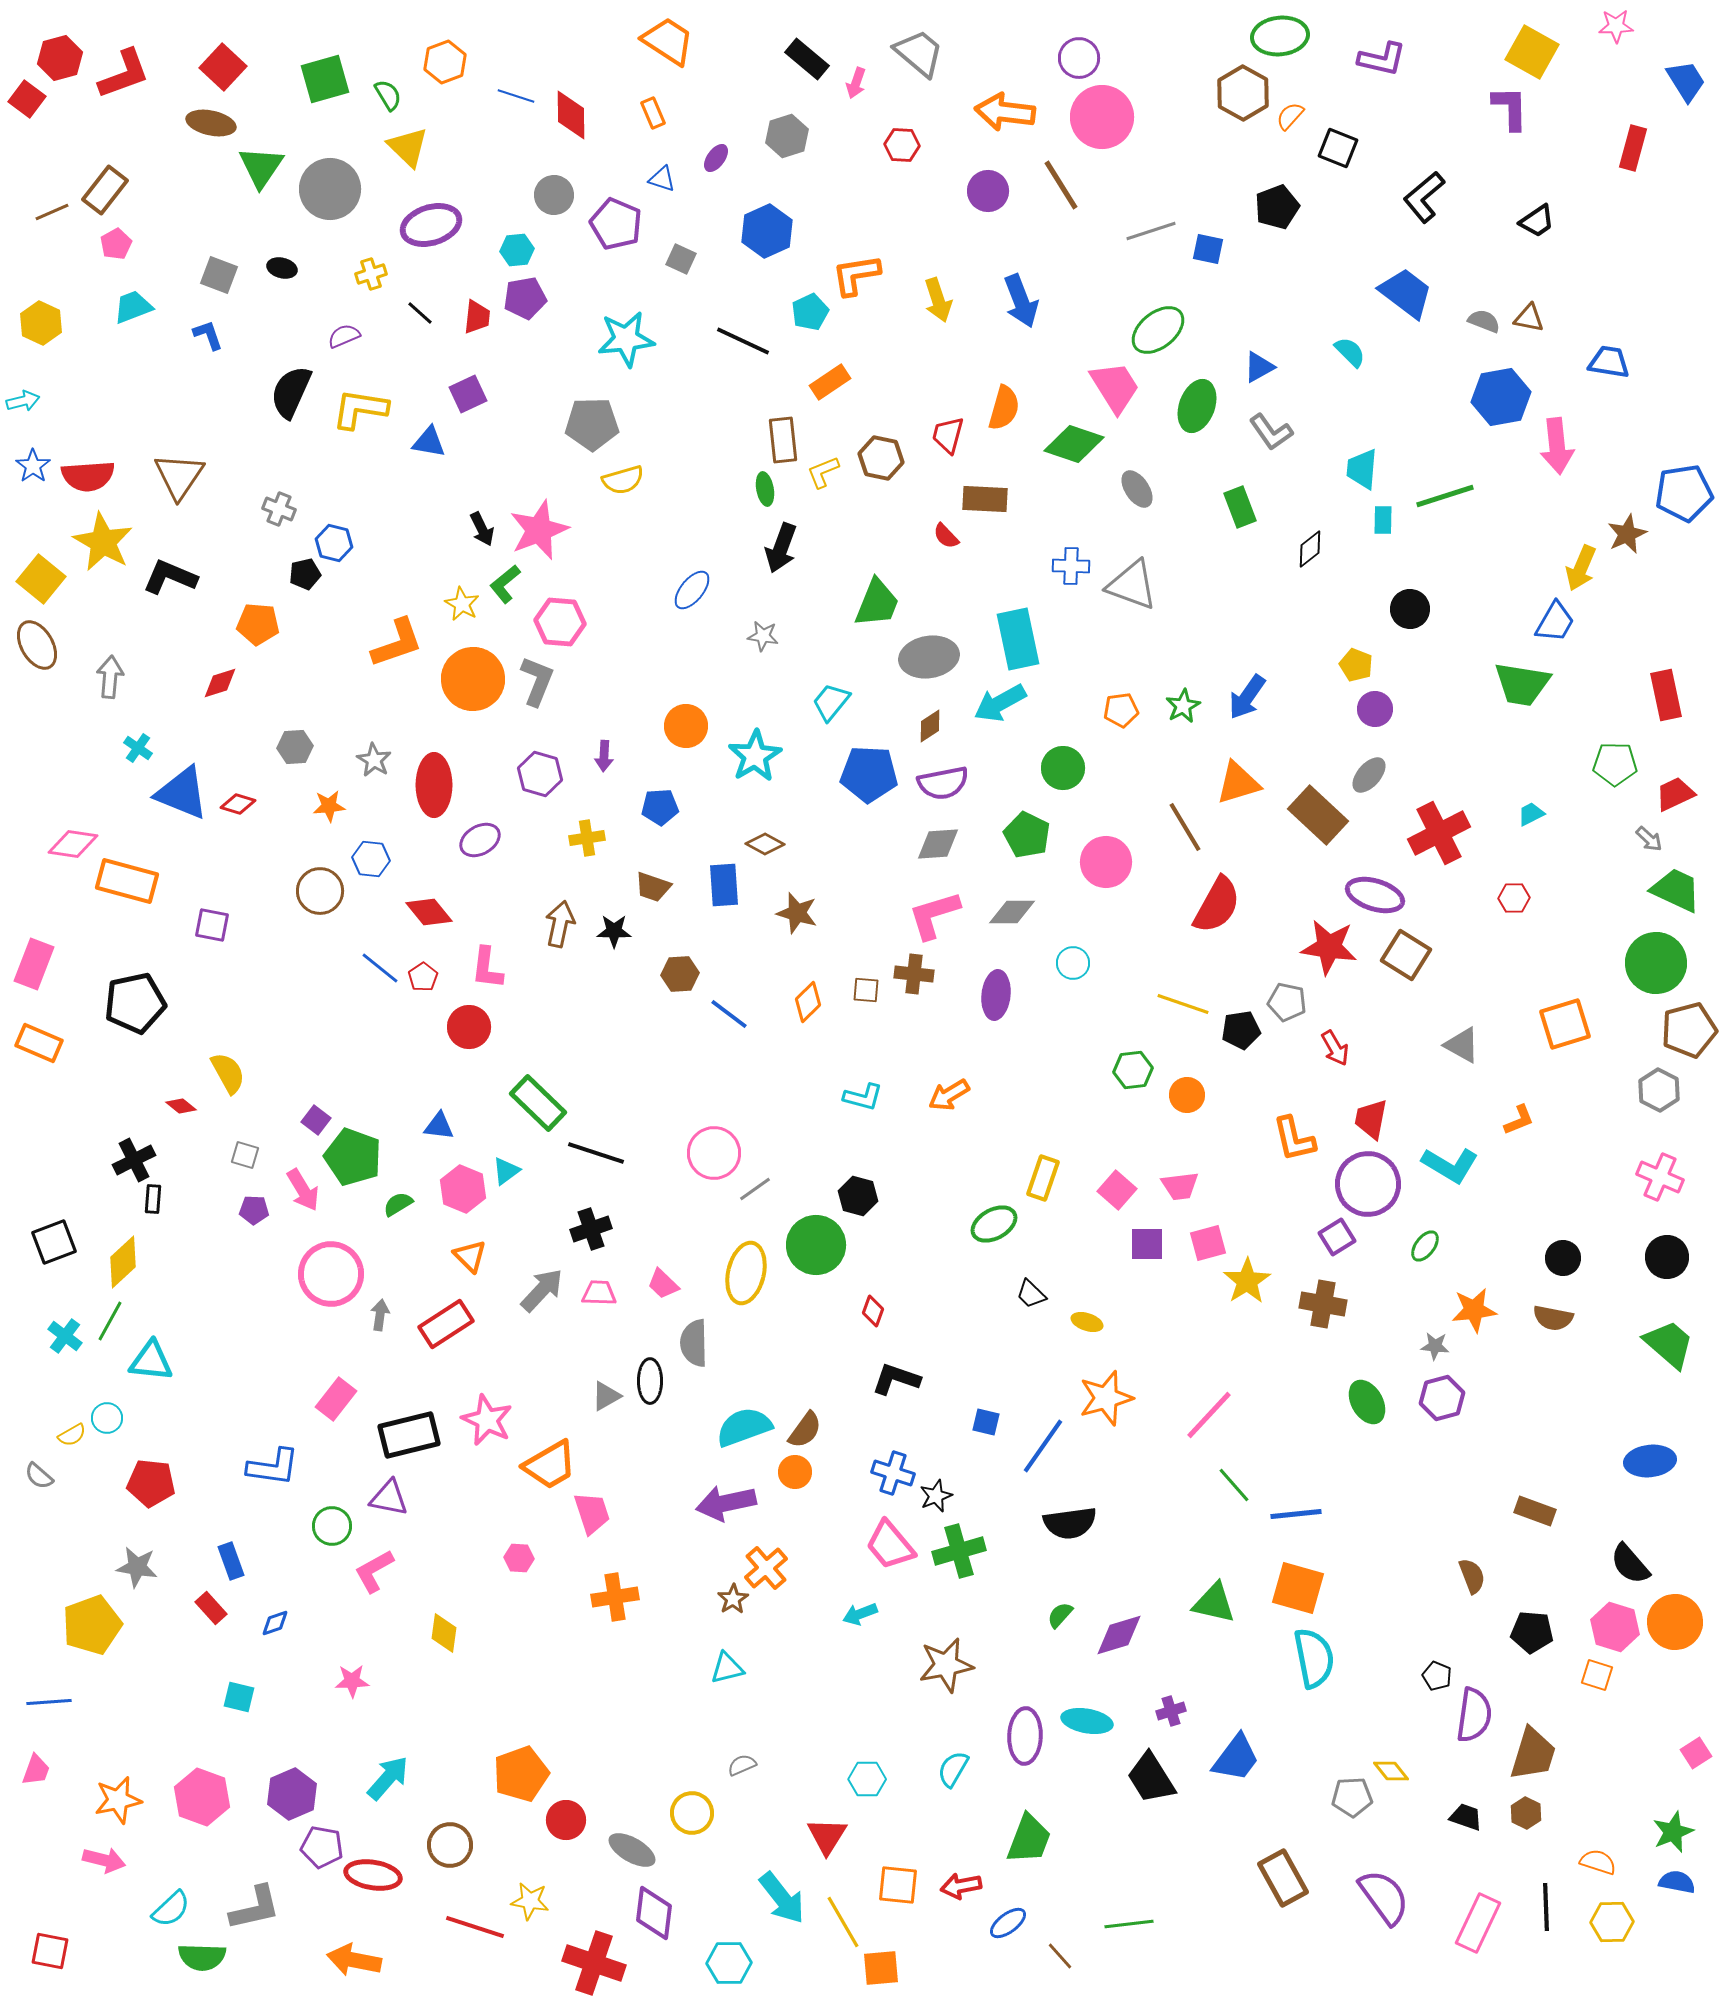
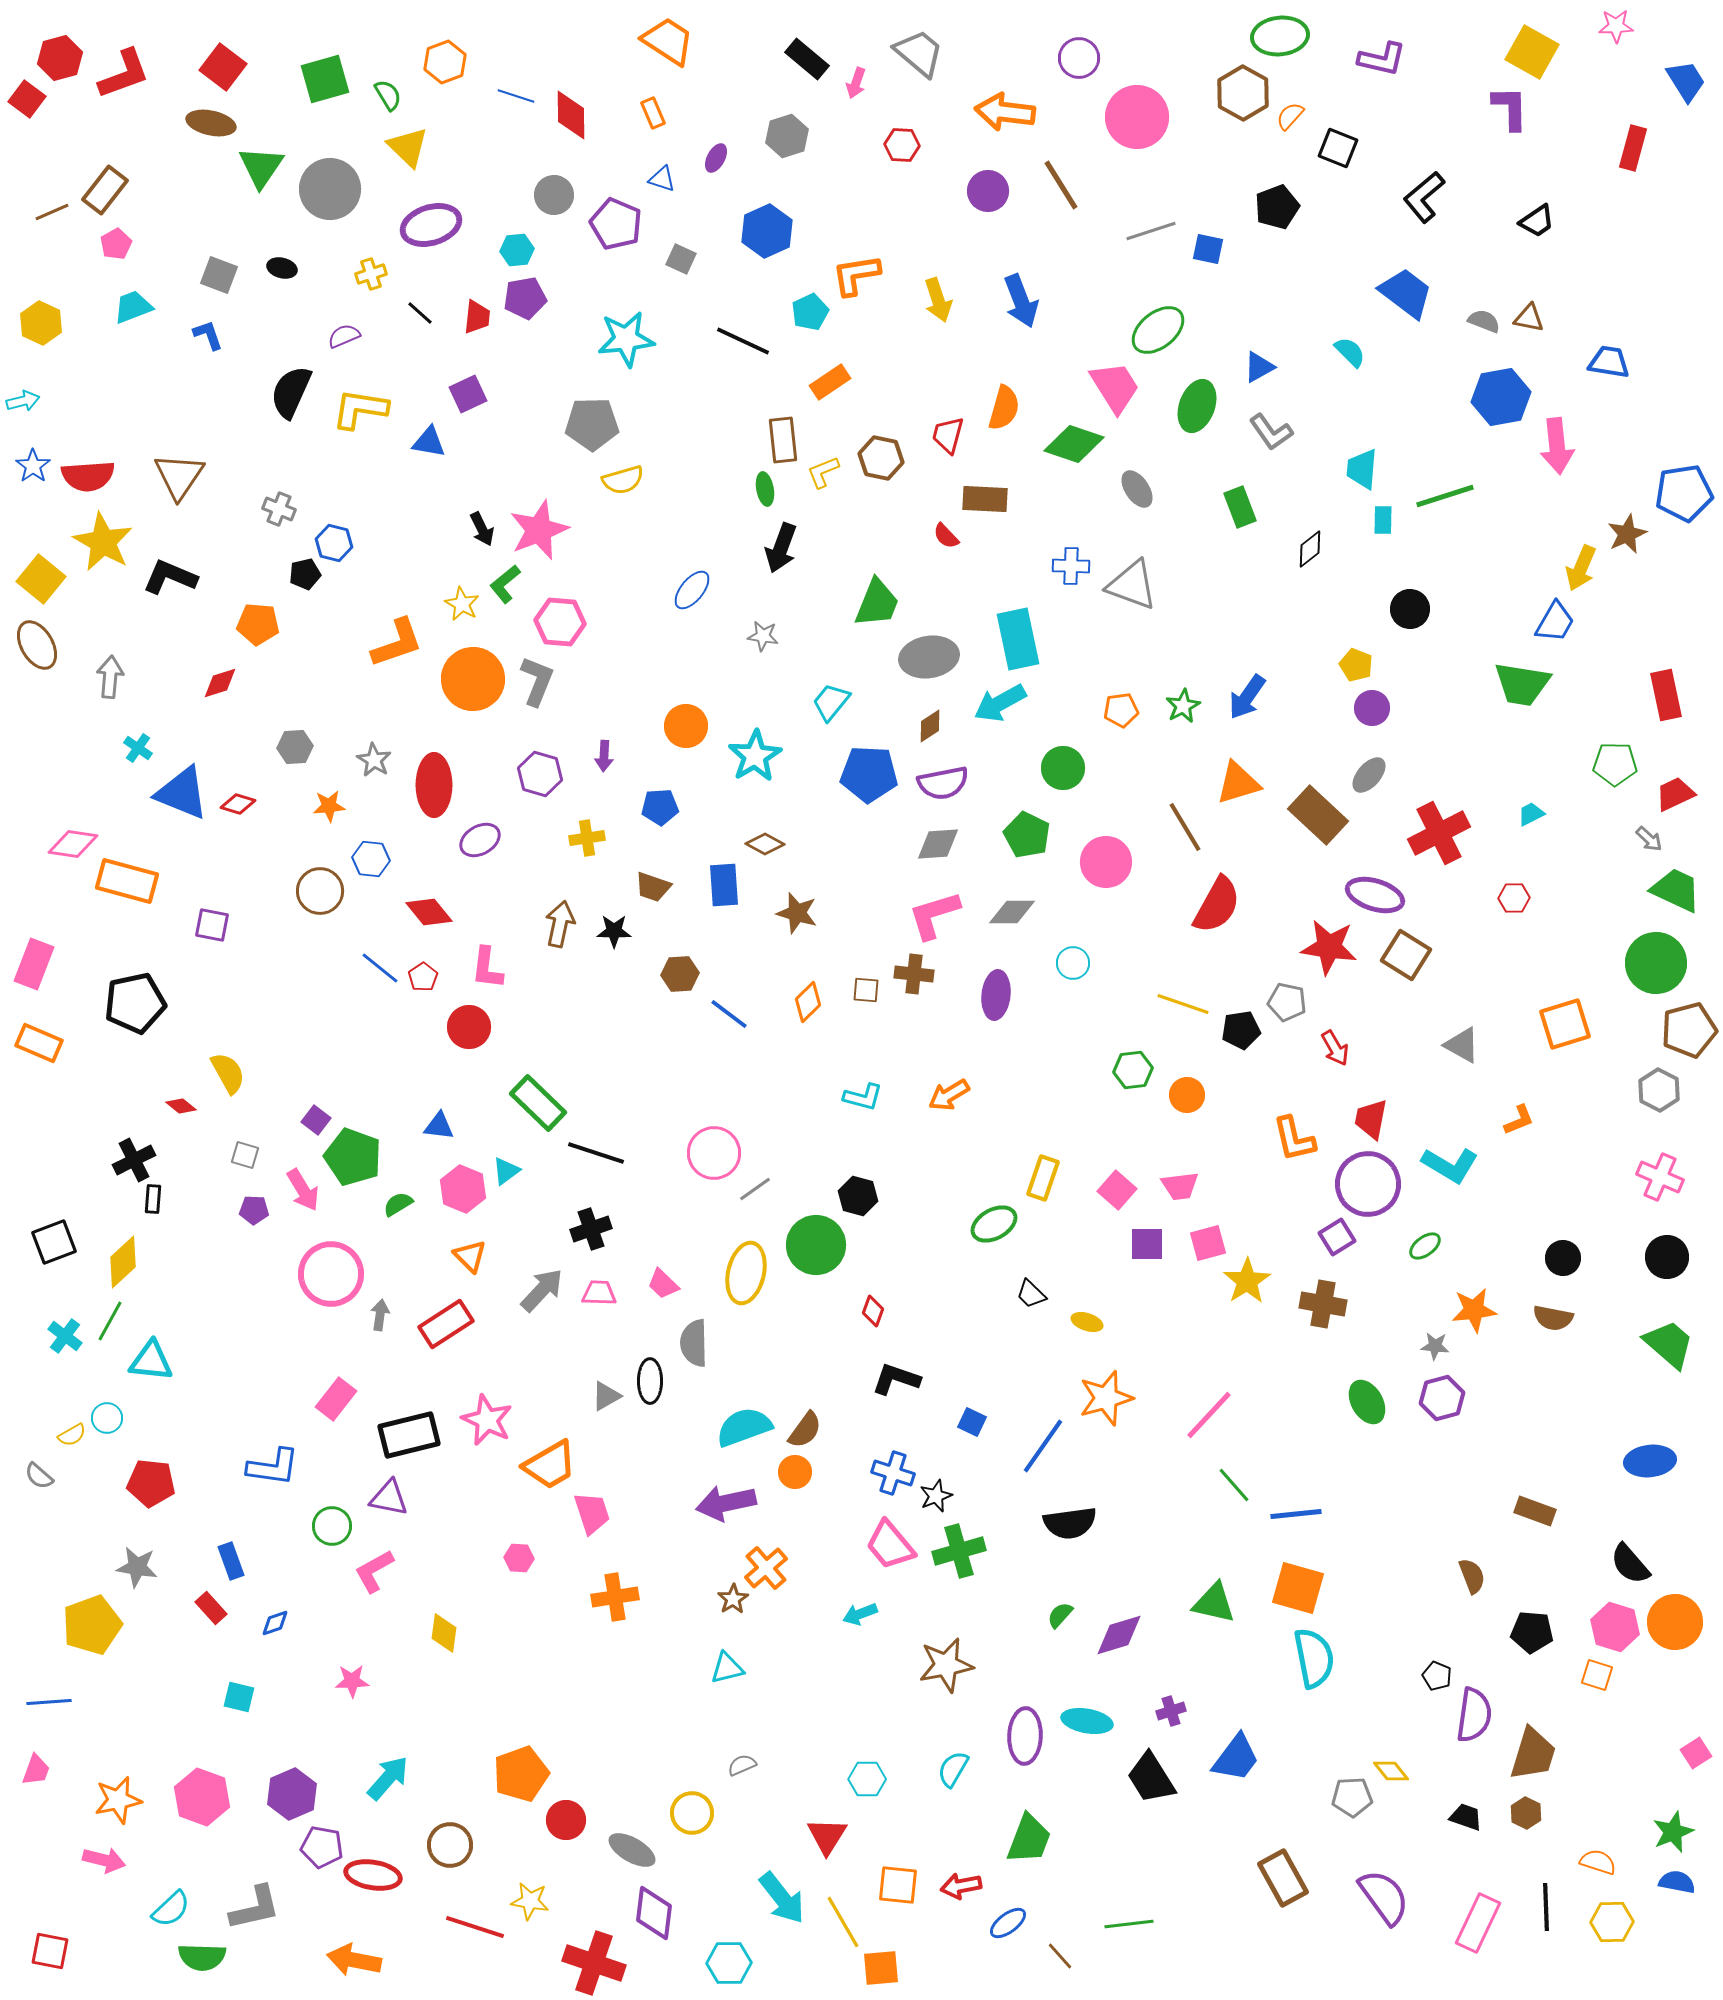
red square at (223, 67): rotated 6 degrees counterclockwise
pink circle at (1102, 117): moved 35 px right
purple ellipse at (716, 158): rotated 8 degrees counterclockwise
purple circle at (1375, 709): moved 3 px left, 1 px up
green ellipse at (1425, 1246): rotated 16 degrees clockwise
blue square at (986, 1422): moved 14 px left; rotated 12 degrees clockwise
